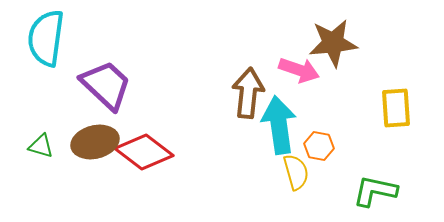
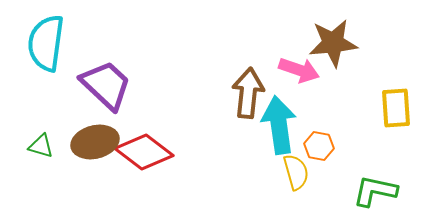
cyan semicircle: moved 5 px down
